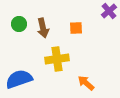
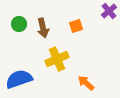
orange square: moved 2 px up; rotated 16 degrees counterclockwise
yellow cross: rotated 15 degrees counterclockwise
